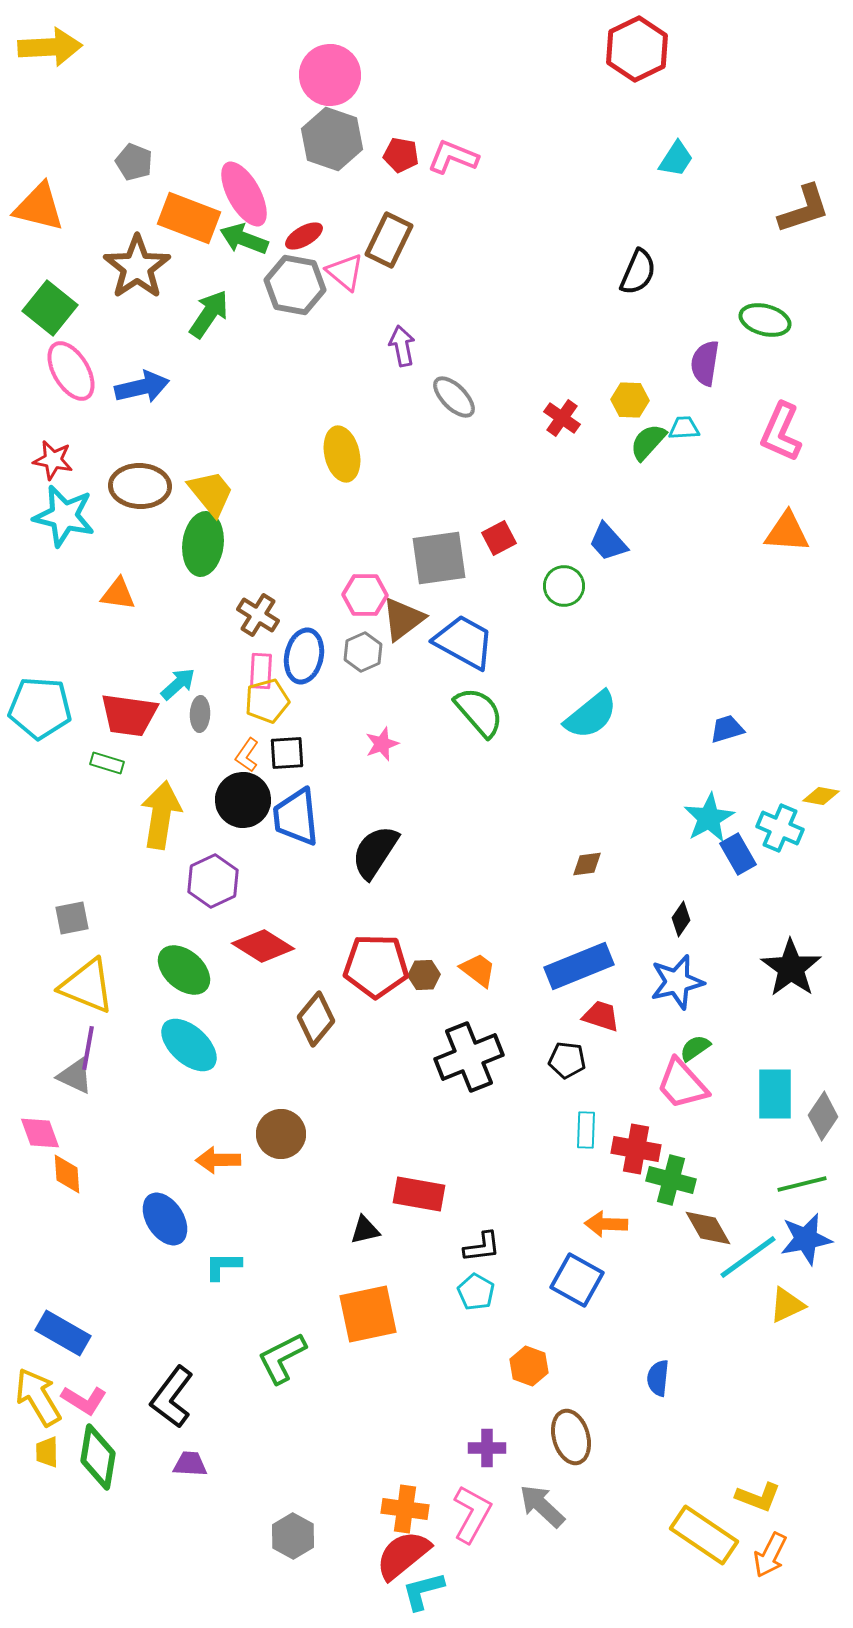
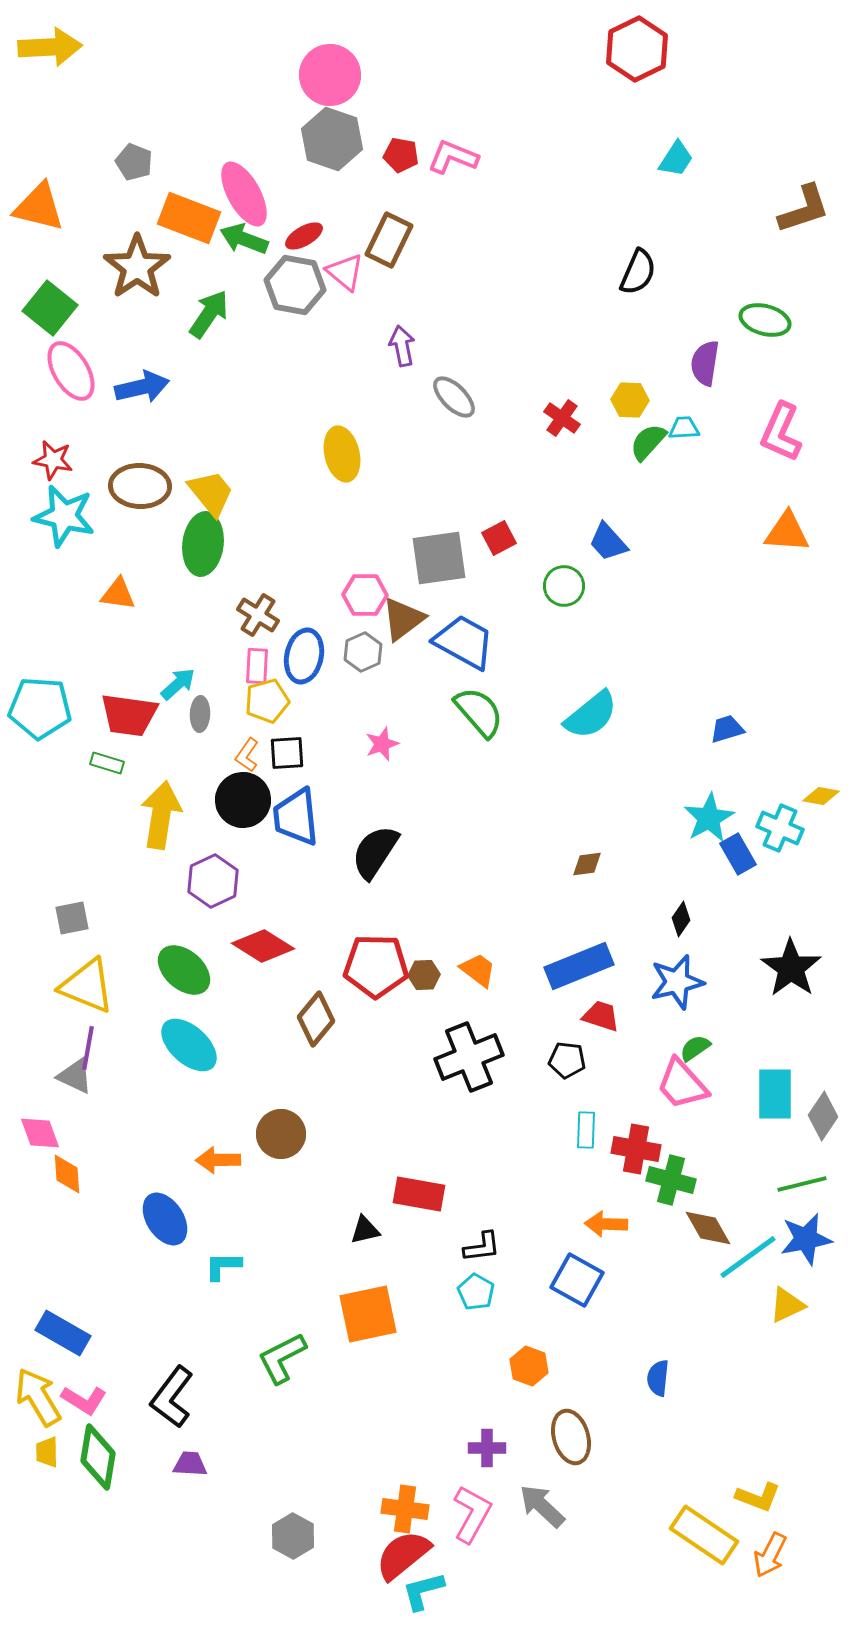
pink rectangle at (261, 671): moved 4 px left, 5 px up
